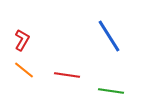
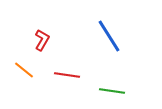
red L-shape: moved 20 px right
green line: moved 1 px right
